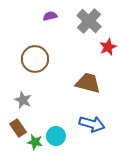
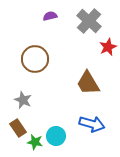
brown trapezoid: rotated 136 degrees counterclockwise
